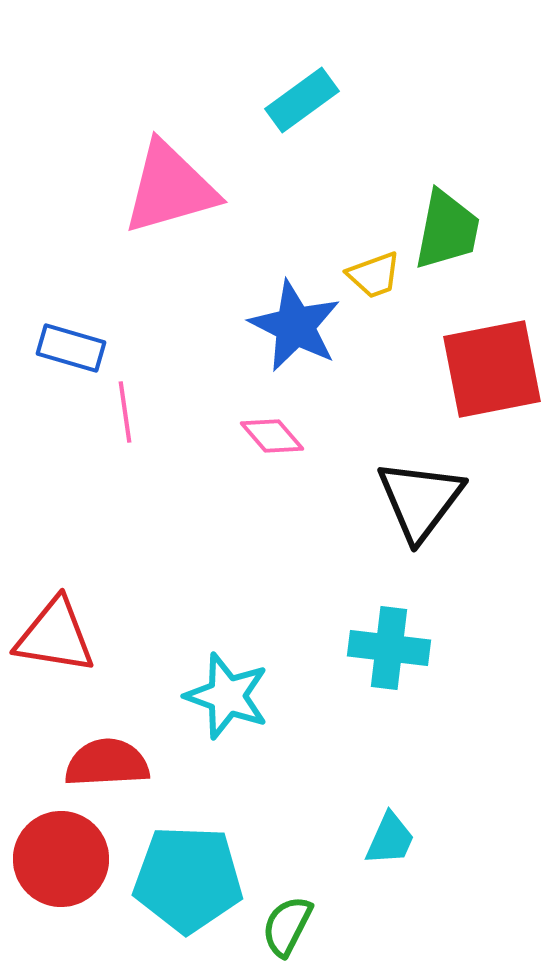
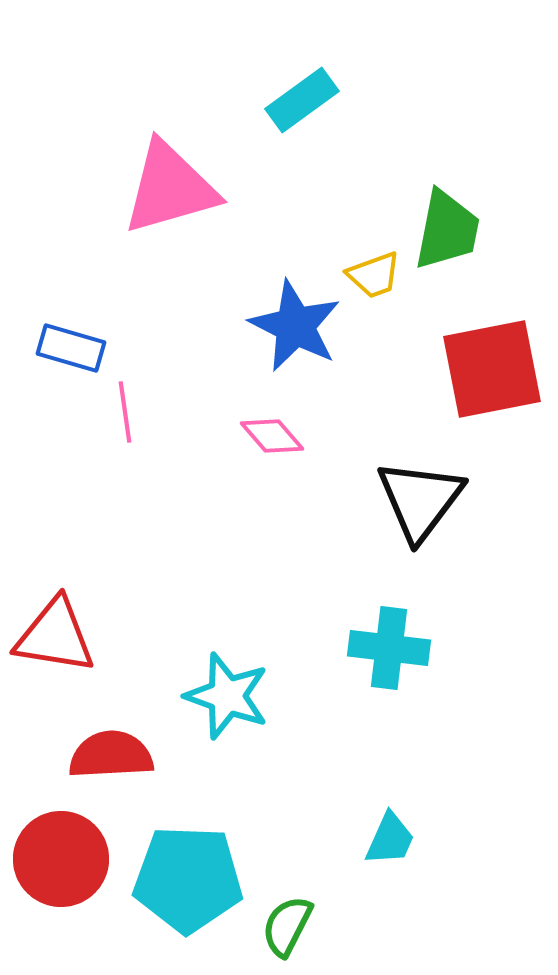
red semicircle: moved 4 px right, 8 px up
